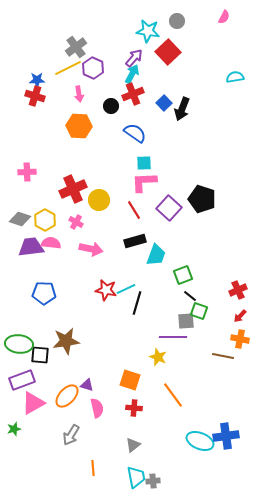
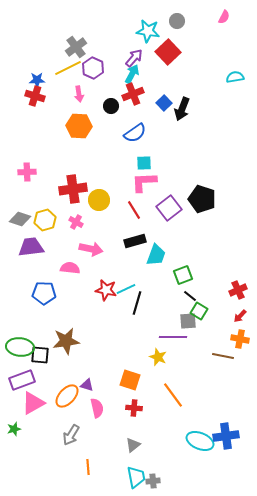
blue semicircle at (135, 133): rotated 110 degrees clockwise
red cross at (73, 189): rotated 16 degrees clockwise
purple square at (169, 208): rotated 10 degrees clockwise
yellow hexagon at (45, 220): rotated 15 degrees clockwise
pink semicircle at (51, 243): moved 19 px right, 25 px down
green square at (199, 311): rotated 12 degrees clockwise
gray square at (186, 321): moved 2 px right
green ellipse at (19, 344): moved 1 px right, 3 px down
orange line at (93, 468): moved 5 px left, 1 px up
